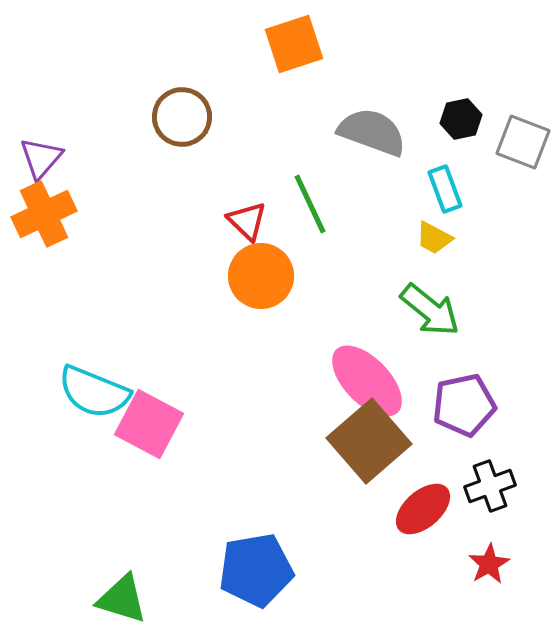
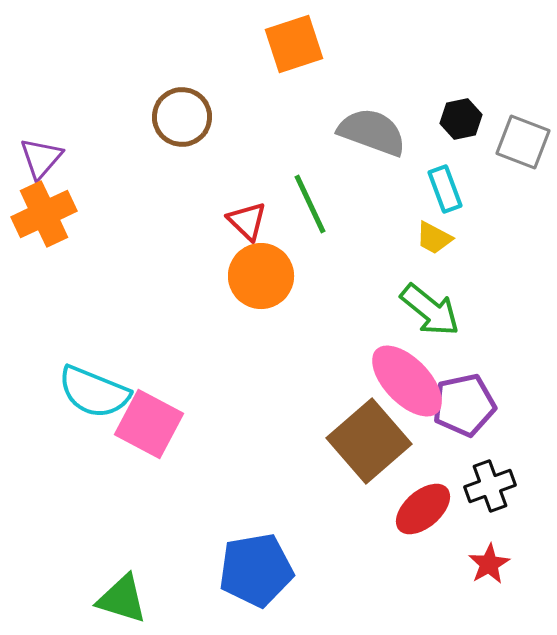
pink ellipse: moved 40 px right
